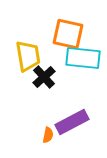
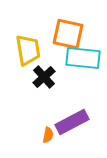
yellow trapezoid: moved 6 px up
